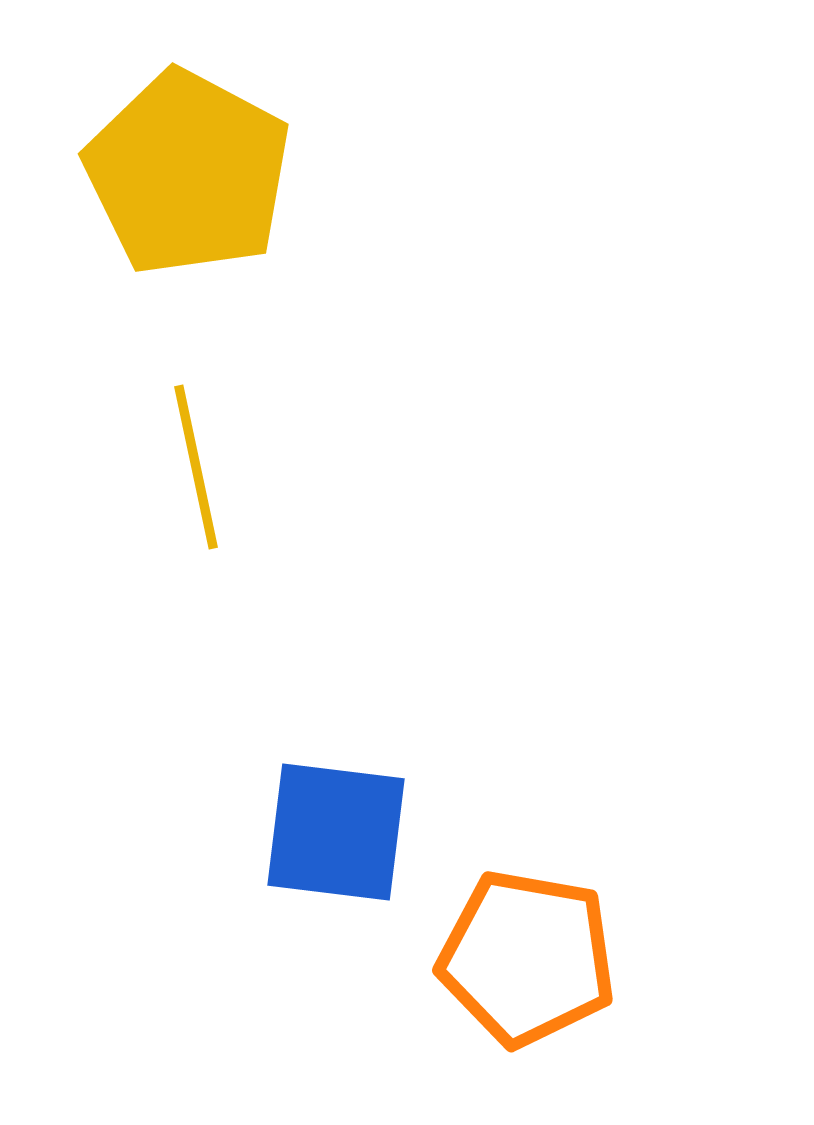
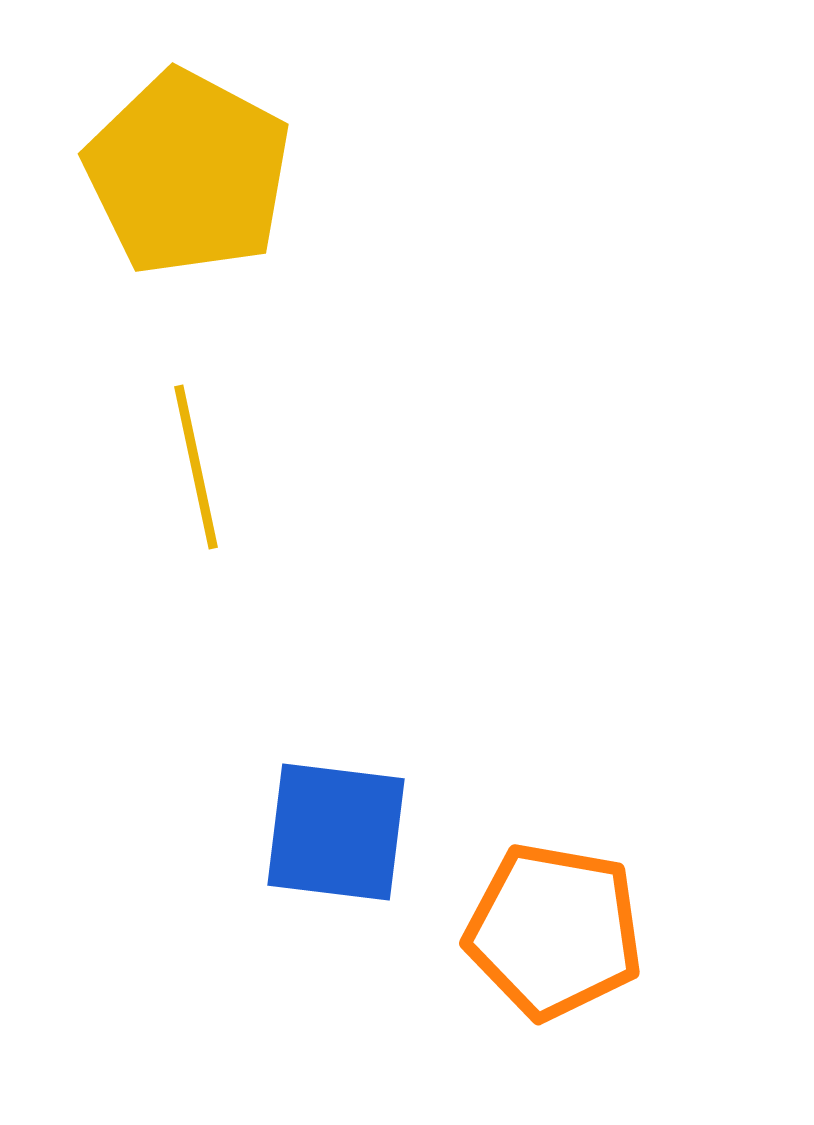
orange pentagon: moved 27 px right, 27 px up
